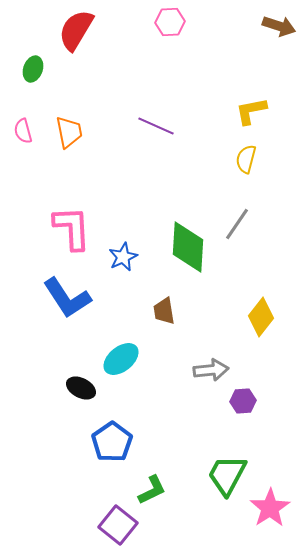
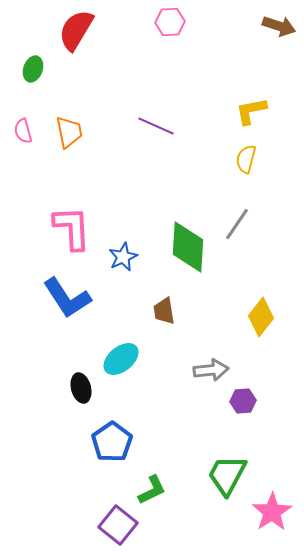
black ellipse: rotated 48 degrees clockwise
pink star: moved 2 px right, 4 px down
